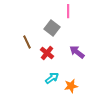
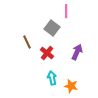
pink line: moved 2 px left
purple arrow: rotated 77 degrees clockwise
cyan arrow: rotated 64 degrees counterclockwise
orange star: rotated 24 degrees clockwise
